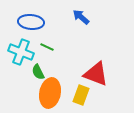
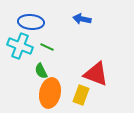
blue arrow: moved 1 px right, 2 px down; rotated 30 degrees counterclockwise
cyan cross: moved 1 px left, 6 px up
green semicircle: moved 3 px right, 1 px up
